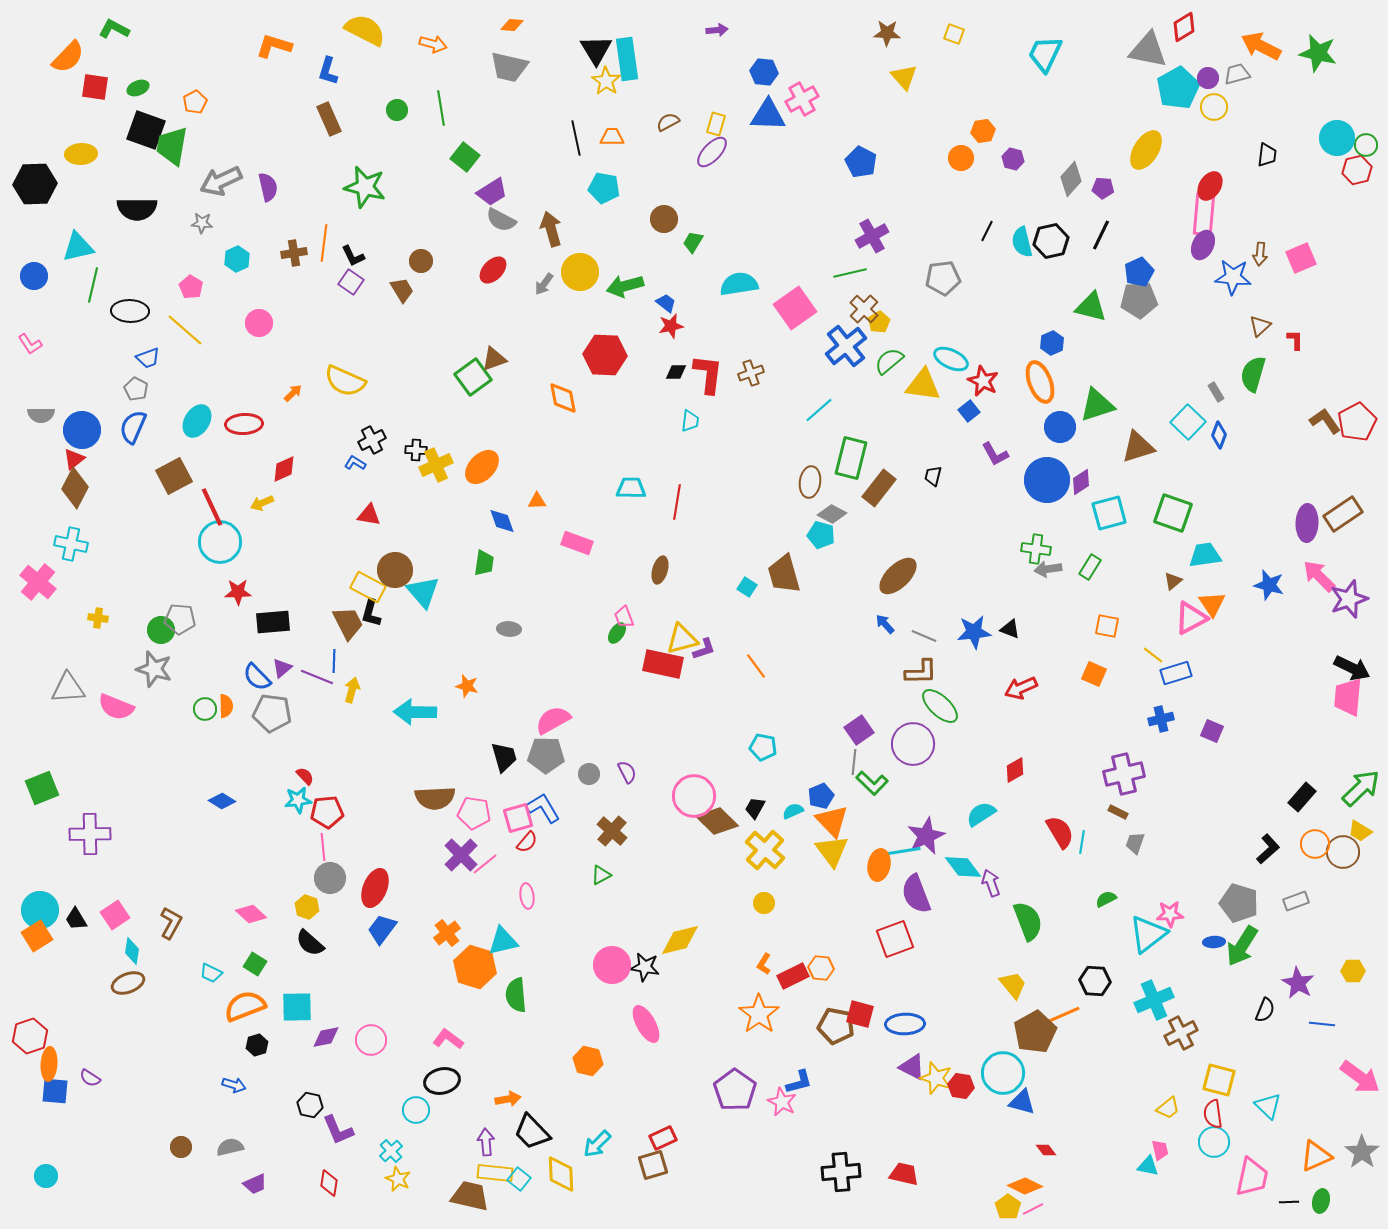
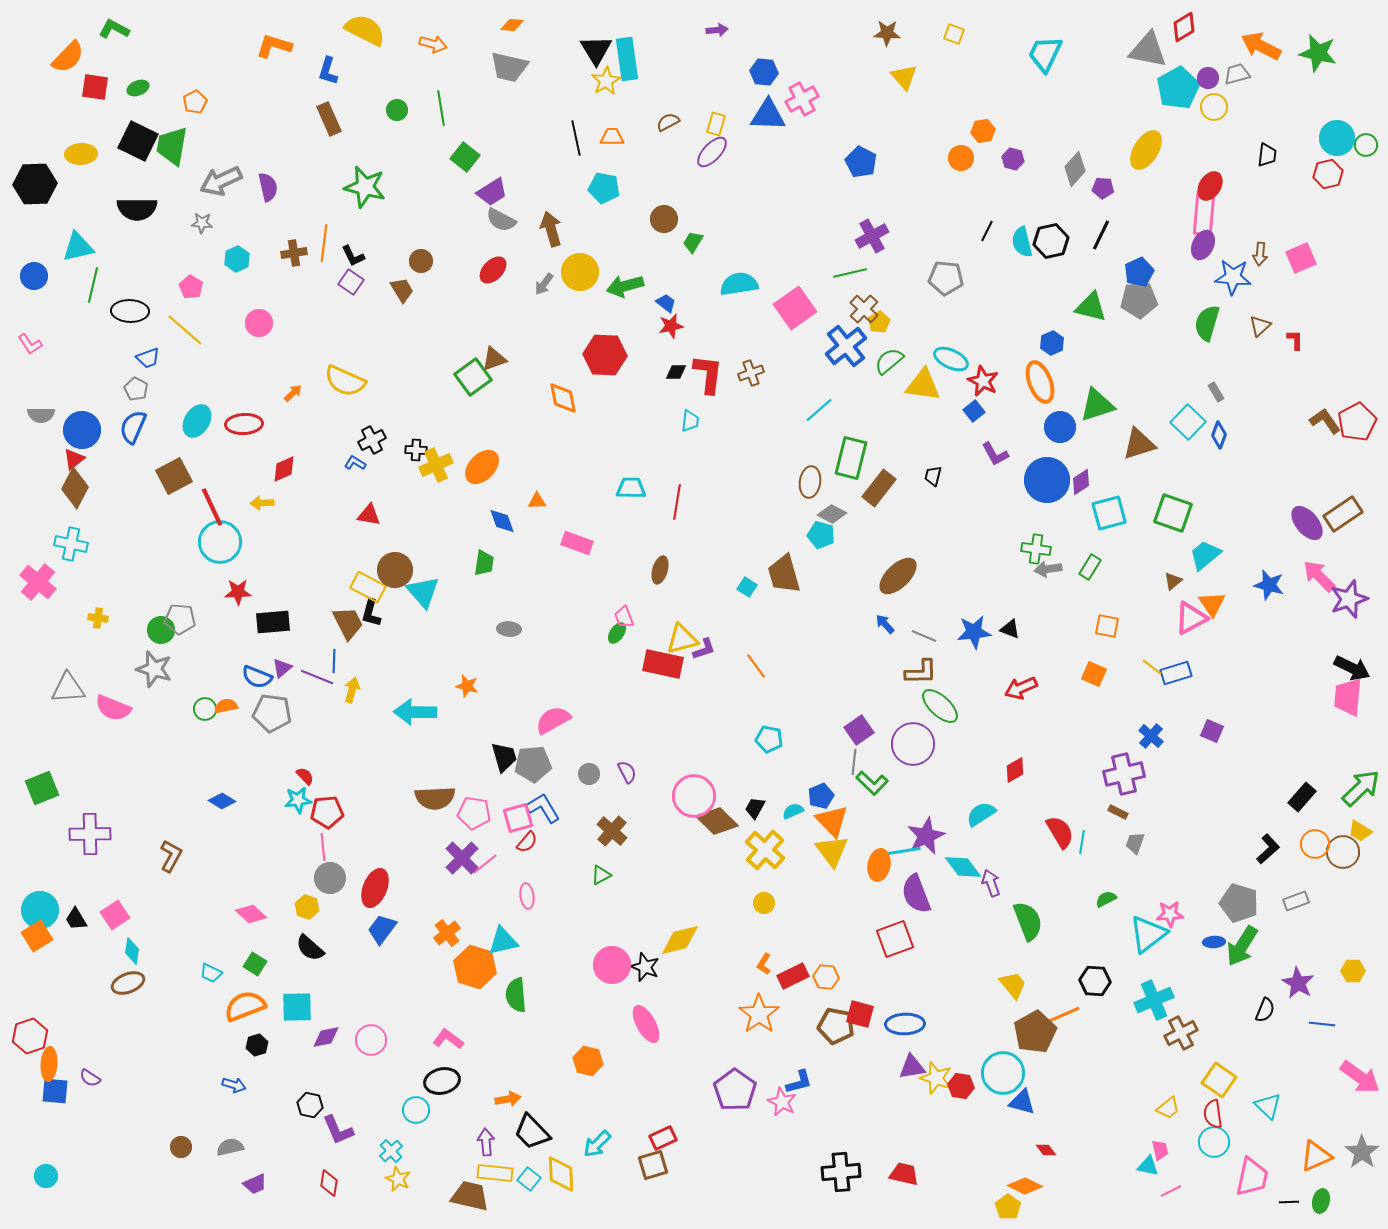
yellow star at (606, 81): rotated 8 degrees clockwise
black square at (146, 130): moved 8 px left, 11 px down; rotated 6 degrees clockwise
red hexagon at (1357, 170): moved 29 px left, 4 px down
gray diamond at (1071, 179): moved 4 px right, 10 px up
gray pentagon at (943, 278): moved 3 px right; rotated 12 degrees clockwise
green semicircle at (1253, 374): moved 46 px left, 51 px up
blue square at (969, 411): moved 5 px right
brown triangle at (1138, 447): moved 1 px right, 3 px up
yellow arrow at (262, 503): rotated 20 degrees clockwise
purple ellipse at (1307, 523): rotated 42 degrees counterclockwise
cyan trapezoid at (1205, 555): rotated 32 degrees counterclockwise
yellow line at (1153, 655): moved 1 px left, 12 px down
blue semicircle at (257, 677): rotated 24 degrees counterclockwise
orange semicircle at (226, 706): rotated 100 degrees counterclockwise
pink semicircle at (116, 707): moved 3 px left, 1 px down
blue cross at (1161, 719): moved 10 px left, 17 px down; rotated 35 degrees counterclockwise
cyan pentagon at (763, 747): moved 6 px right, 8 px up
gray pentagon at (546, 755): moved 13 px left, 9 px down; rotated 6 degrees counterclockwise
purple cross at (461, 855): moved 1 px right, 3 px down
brown L-shape at (171, 923): moved 67 px up
black semicircle at (310, 943): moved 5 px down
black star at (645, 967): rotated 12 degrees clockwise
orange hexagon at (821, 968): moved 5 px right, 9 px down
purple triangle at (912, 1067): rotated 36 degrees counterclockwise
yellow square at (1219, 1080): rotated 20 degrees clockwise
cyan square at (519, 1179): moved 10 px right
pink line at (1033, 1209): moved 138 px right, 18 px up
